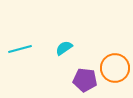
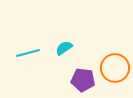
cyan line: moved 8 px right, 4 px down
purple pentagon: moved 2 px left
